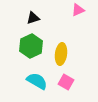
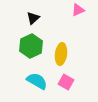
black triangle: rotated 24 degrees counterclockwise
